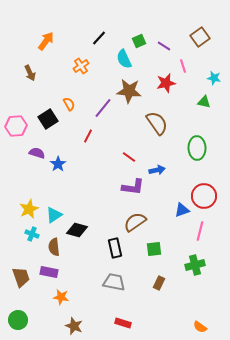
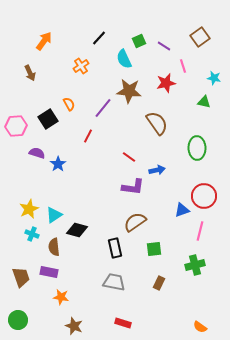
orange arrow at (46, 41): moved 2 px left
